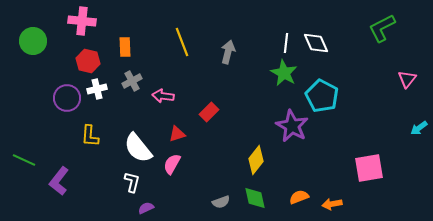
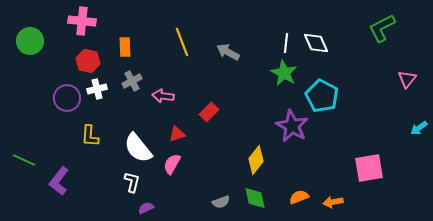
green circle: moved 3 px left
gray arrow: rotated 75 degrees counterclockwise
orange arrow: moved 1 px right, 2 px up
